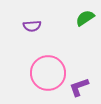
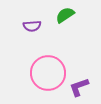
green semicircle: moved 20 px left, 3 px up
